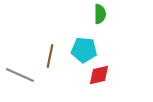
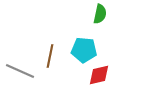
green semicircle: rotated 12 degrees clockwise
gray line: moved 4 px up
